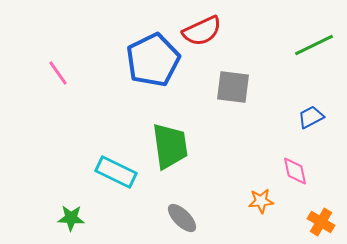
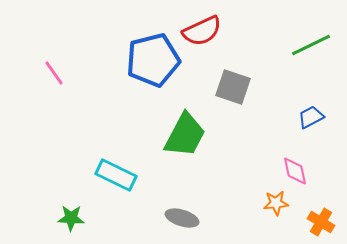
green line: moved 3 px left
blue pentagon: rotated 12 degrees clockwise
pink line: moved 4 px left
gray square: rotated 12 degrees clockwise
green trapezoid: moved 15 px right, 11 px up; rotated 36 degrees clockwise
cyan rectangle: moved 3 px down
orange star: moved 15 px right, 2 px down
gray ellipse: rotated 28 degrees counterclockwise
